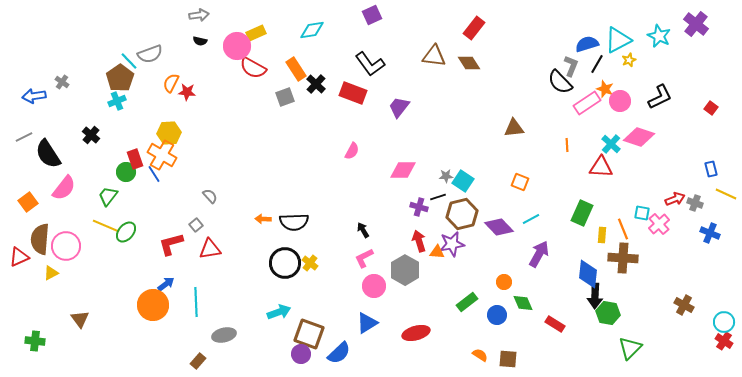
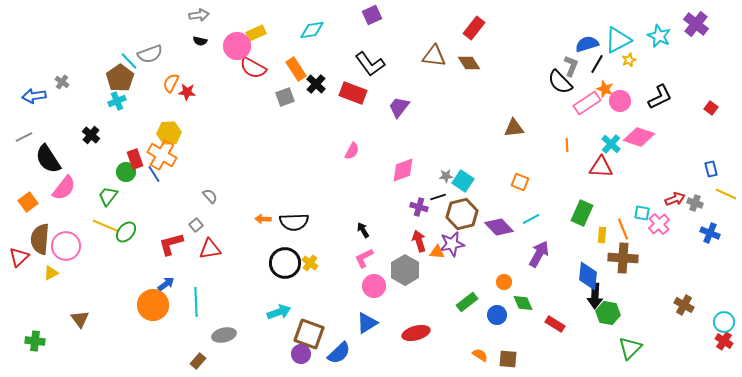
black semicircle at (48, 154): moved 5 px down
pink diamond at (403, 170): rotated 20 degrees counterclockwise
red triangle at (19, 257): rotated 20 degrees counterclockwise
blue diamond at (588, 274): moved 2 px down
